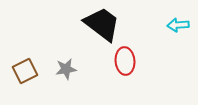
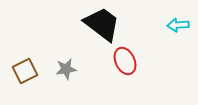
red ellipse: rotated 20 degrees counterclockwise
